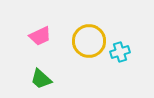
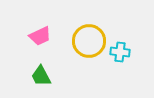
cyan cross: rotated 24 degrees clockwise
green trapezoid: moved 3 px up; rotated 20 degrees clockwise
